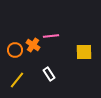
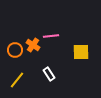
yellow square: moved 3 px left
